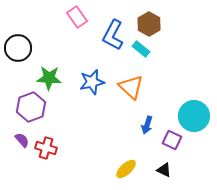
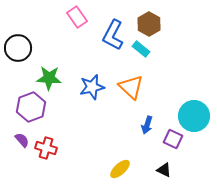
blue star: moved 5 px down
purple square: moved 1 px right, 1 px up
yellow ellipse: moved 6 px left
